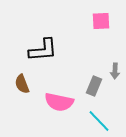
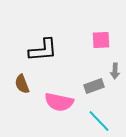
pink square: moved 19 px down
gray rectangle: rotated 48 degrees clockwise
